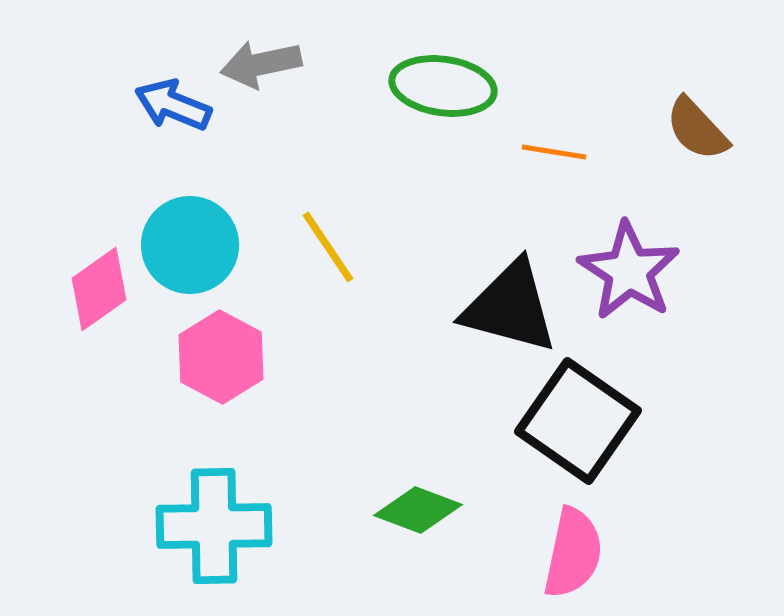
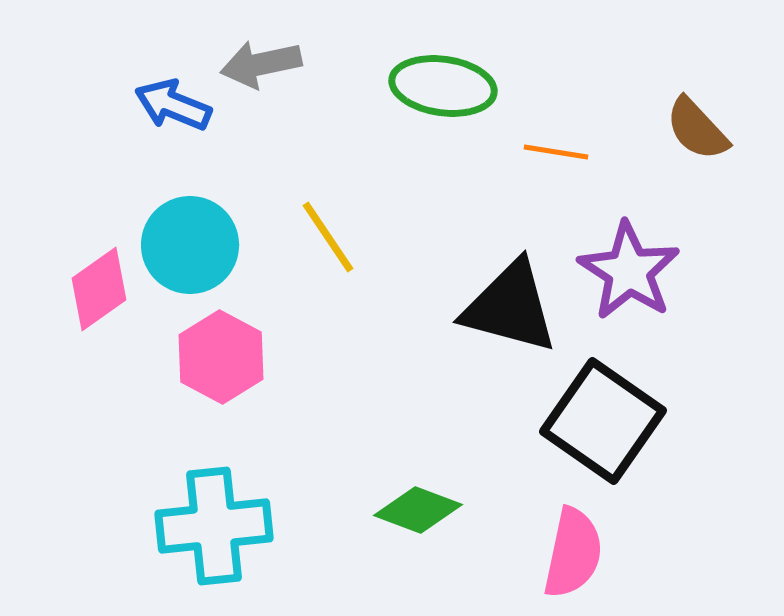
orange line: moved 2 px right
yellow line: moved 10 px up
black square: moved 25 px right
cyan cross: rotated 5 degrees counterclockwise
